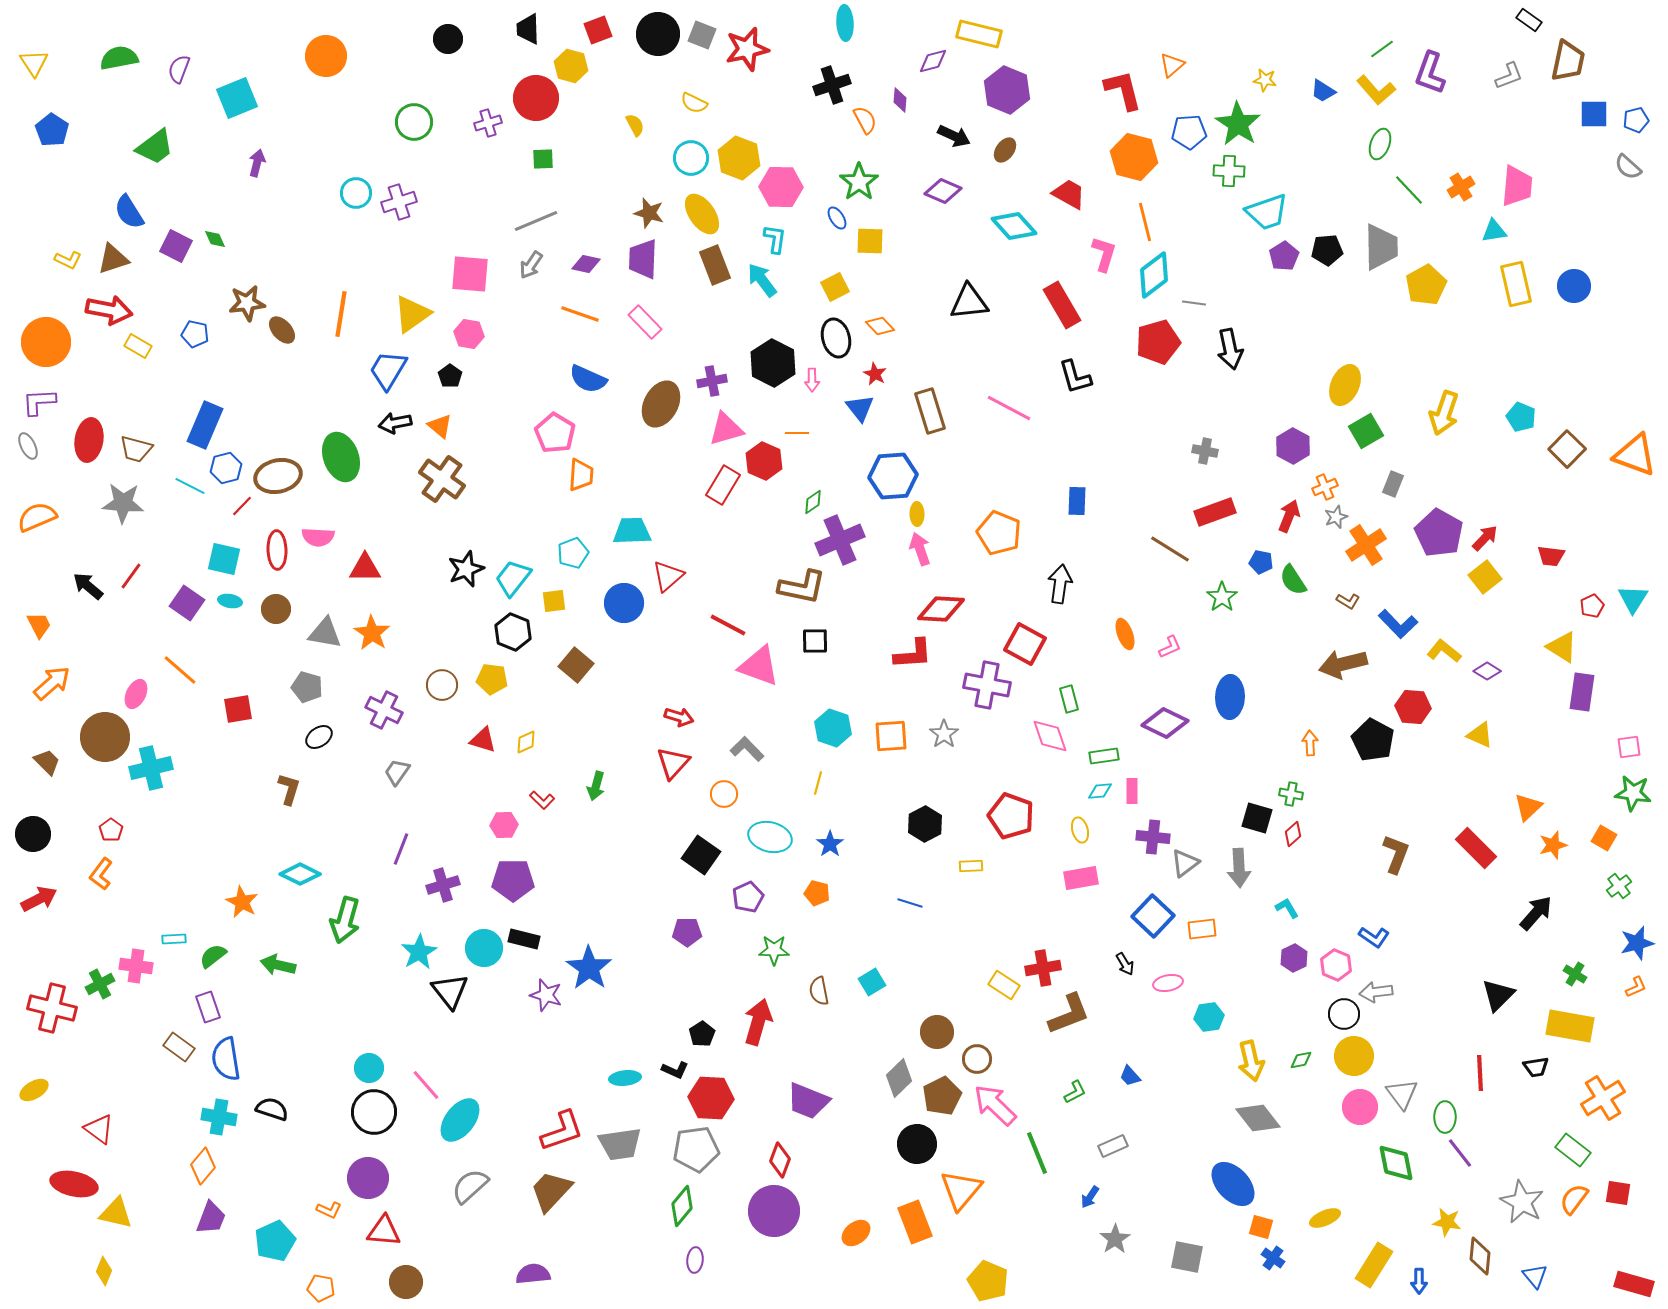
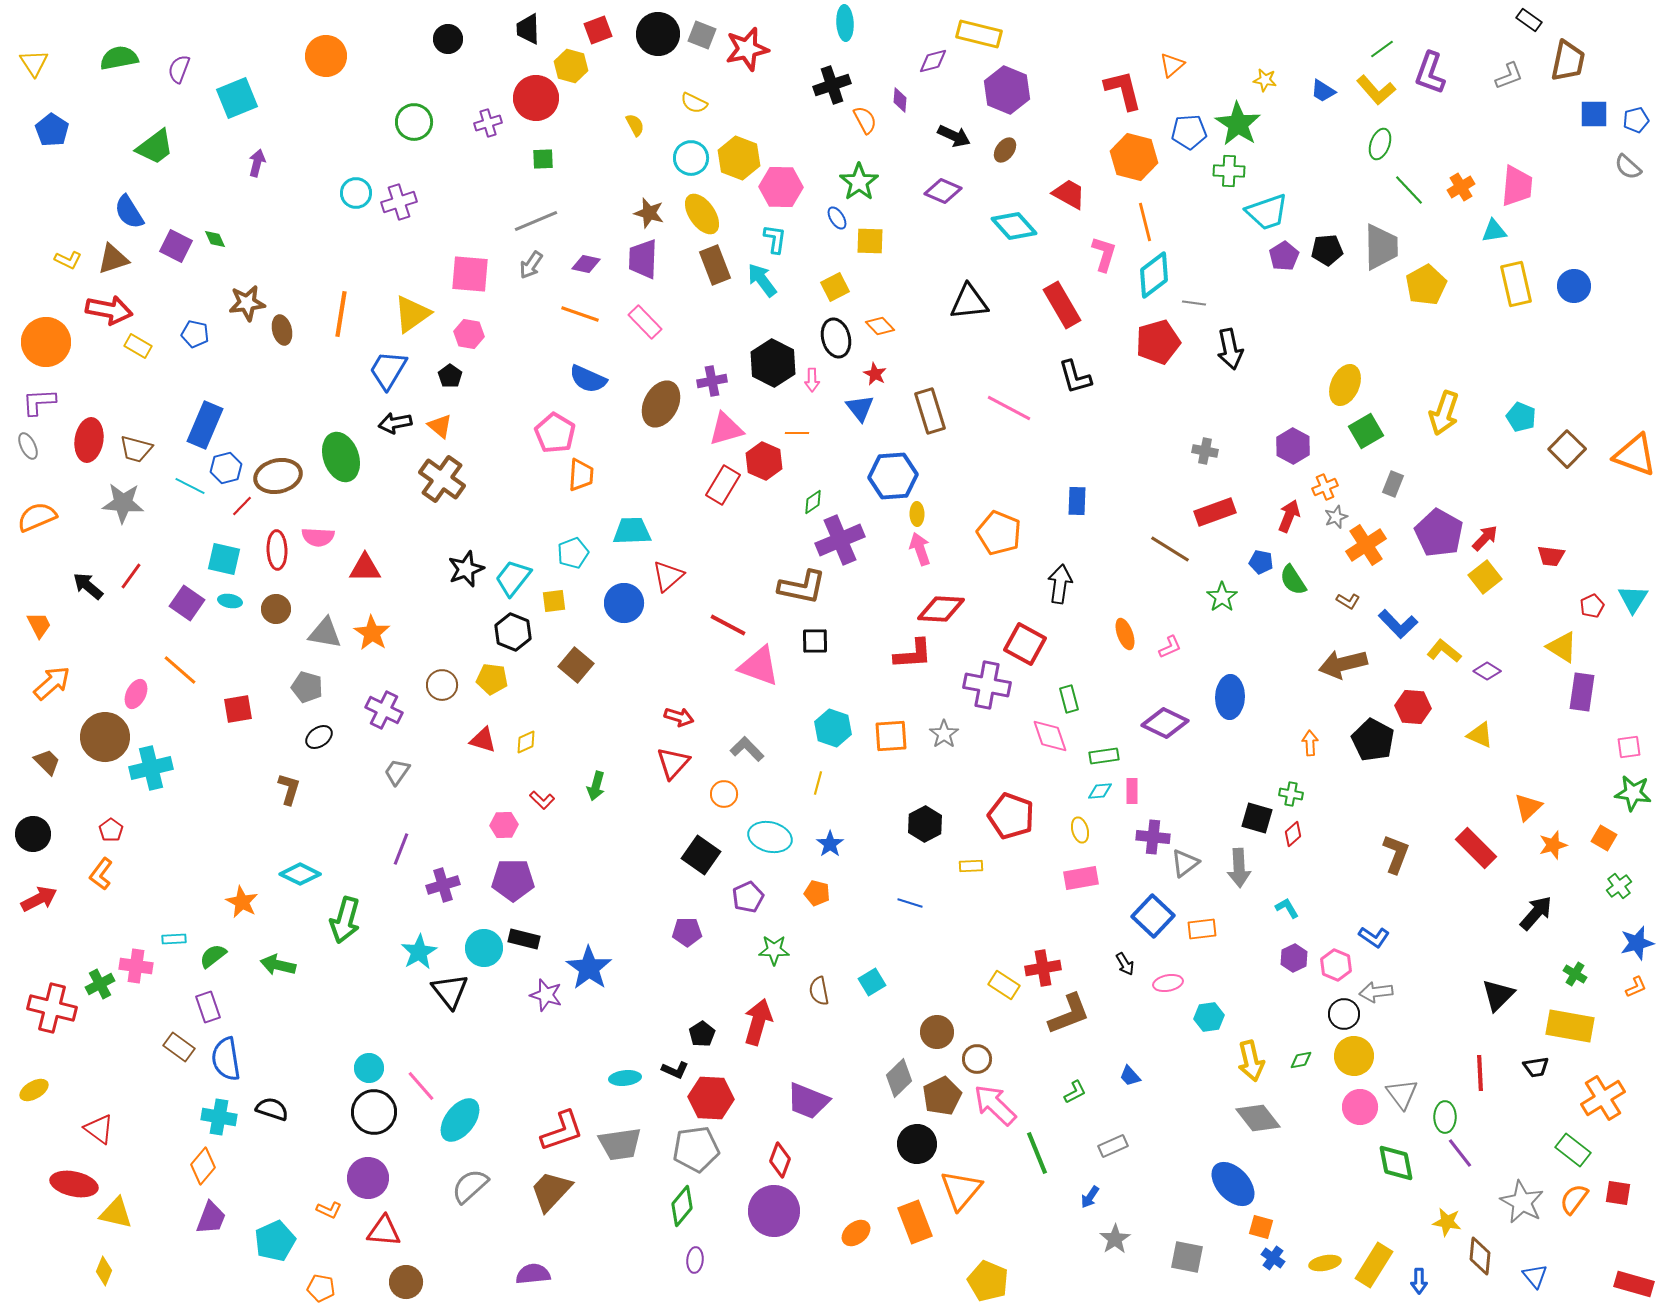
brown ellipse at (282, 330): rotated 28 degrees clockwise
pink line at (426, 1085): moved 5 px left, 1 px down
yellow ellipse at (1325, 1218): moved 45 px down; rotated 12 degrees clockwise
